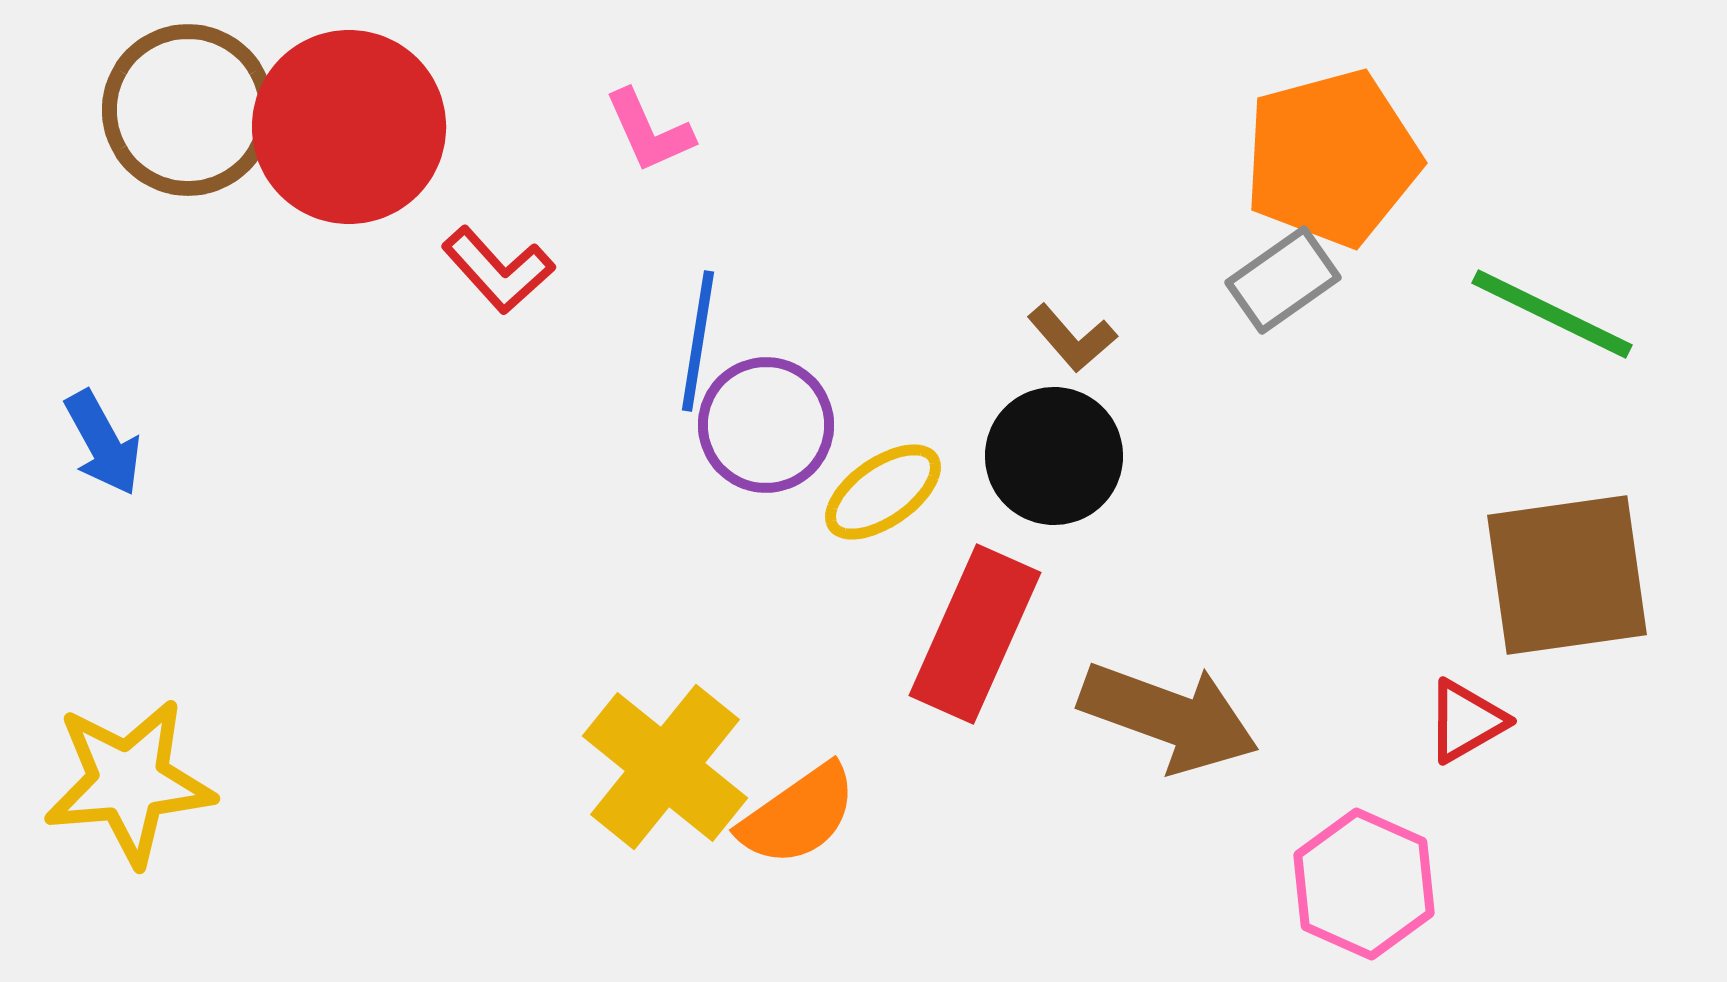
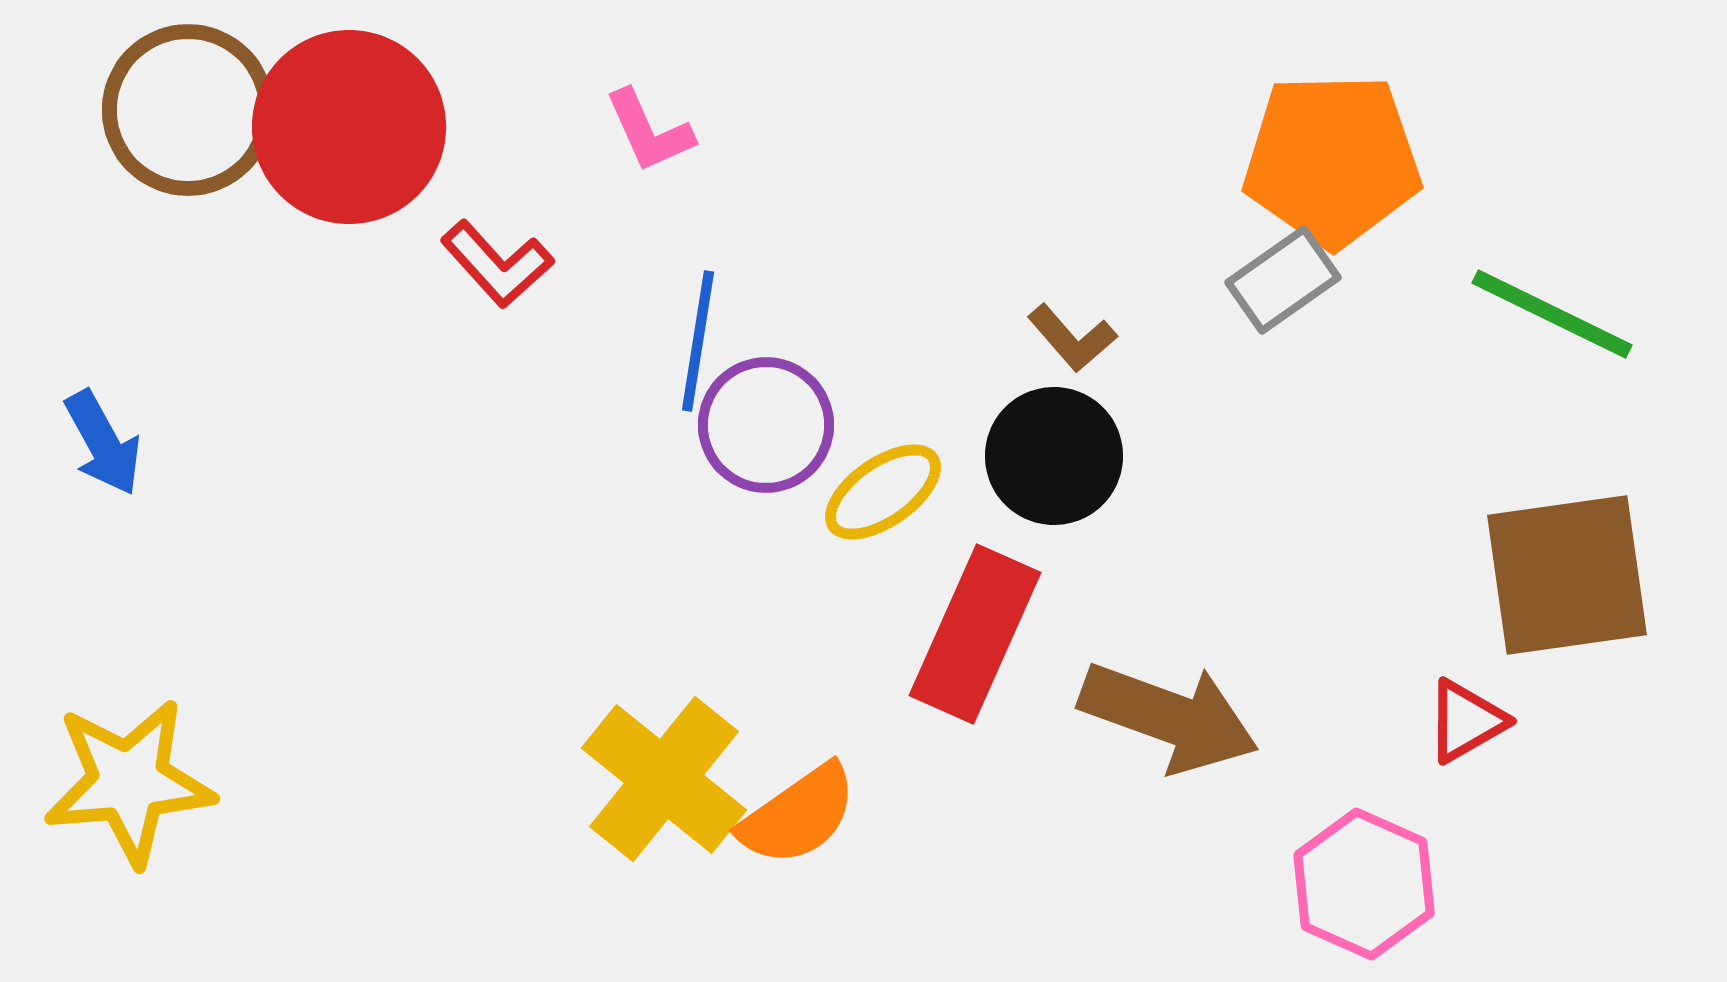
orange pentagon: moved 2 px down; rotated 14 degrees clockwise
red L-shape: moved 1 px left, 6 px up
yellow cross: moved 1 px left, 12 px down
